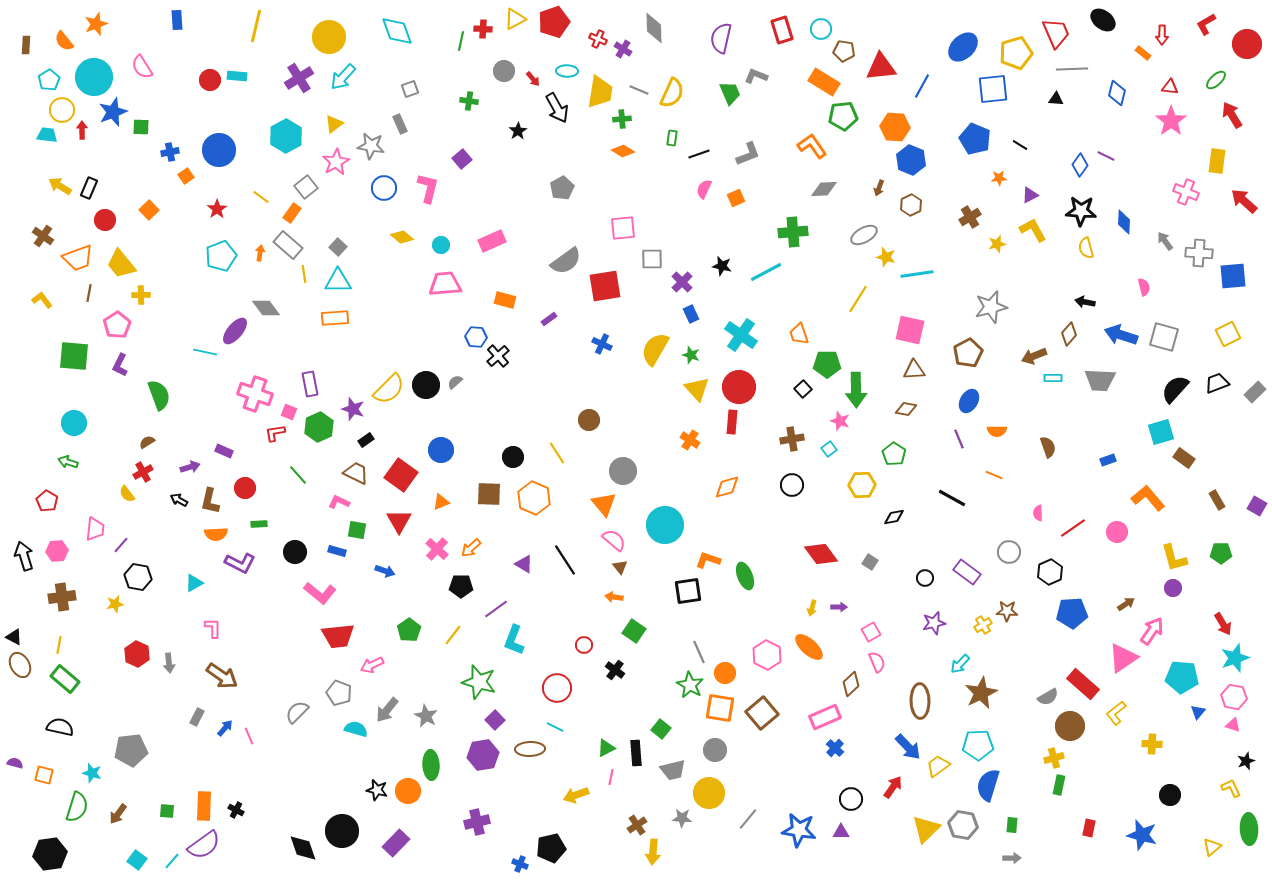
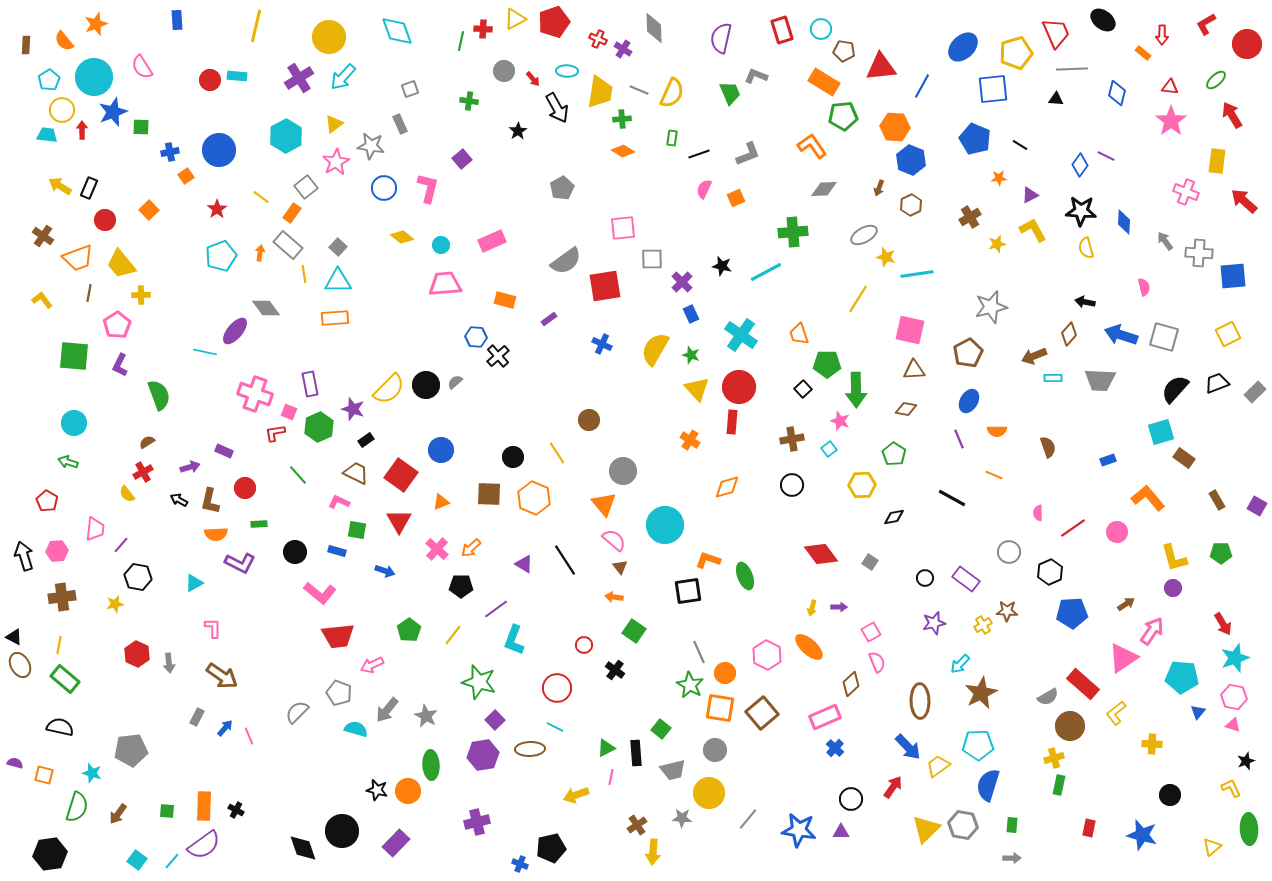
purple rectangle at (967, 572): moved 1 px left, 7 px down
